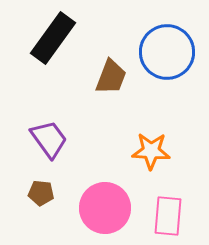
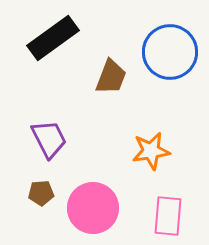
black rectangle: rotated 18 degrees clockwise
blue circle: moved 3 px right
purple trapezoid: rotated 9 degrees clockwise
orange star: rotated 12 degrees counterclockwise
brown pentagon: rotated 10 degrees counterclockwise
pink circle: moved 12 px left
